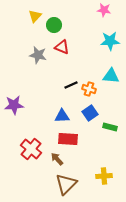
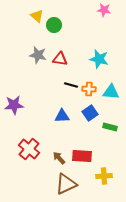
yellow triangle: moved 2 px right; rotated 32 degrees counterclockwise
cyan star: moved 11 px left, 18 px down; rotated 18 degrees clockwise
red triangle: moved 2 px left, 12 px down; rotated 14 degrees counterclockwise
cyan triangle: moved 16 px down
black line: rotated 40 degrees clockwise
orange cross: rotated 16 degrees counterclockwise
red rectangle: moved 14 px right, 17 px down
red cross: moved 2 px left
brown arrow: moved 2 px right, 1 px up
brown triangle: rotated 20 degrees clockwise
